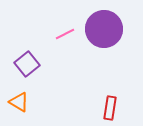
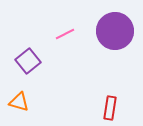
purple circle: moved 11 px right, 2 px down
purple square: moved 1 px right, 3 px up
orange triangle: rotated 15 degrees counterclockwise
